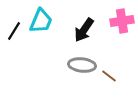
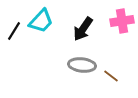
cyan trapezoid: rotated 20 degrees clockwise
black arrow: moved 1 px left, 1 px up
brown line: moved 2 px right
